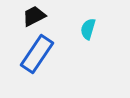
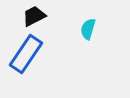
blue rectangle: moved 11 px left
